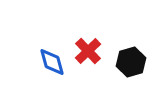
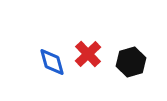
red cross: moved 3 px down
